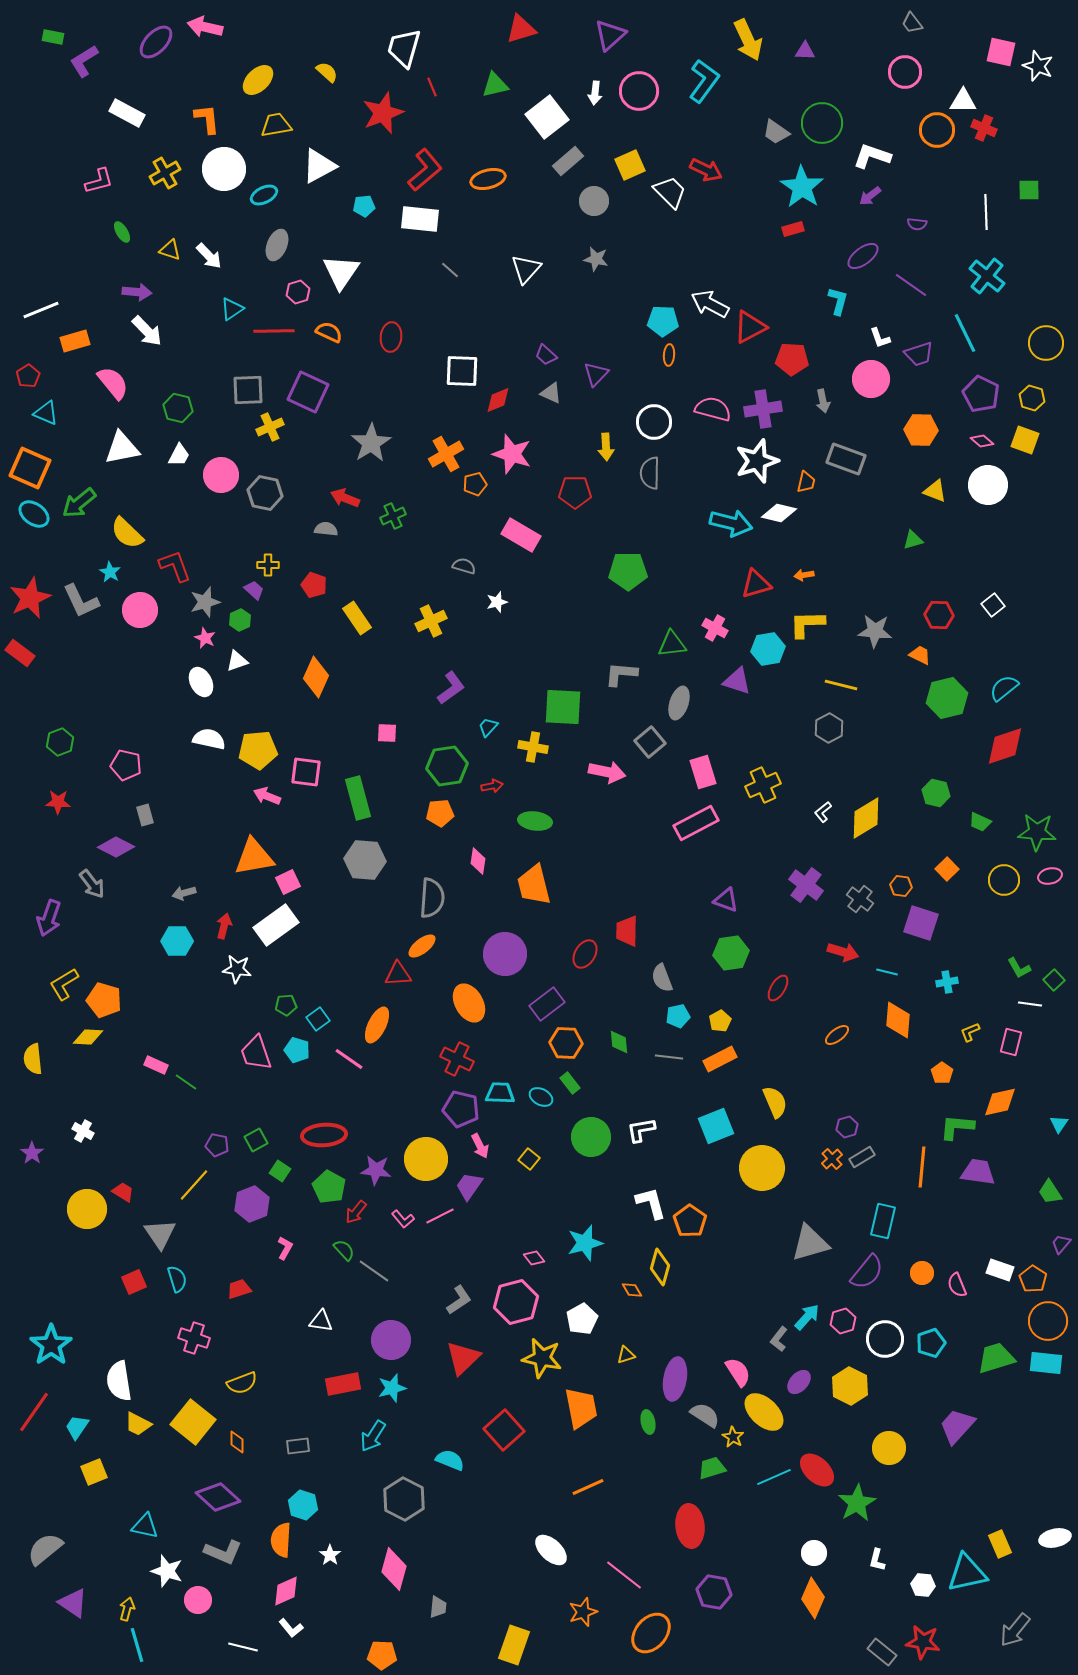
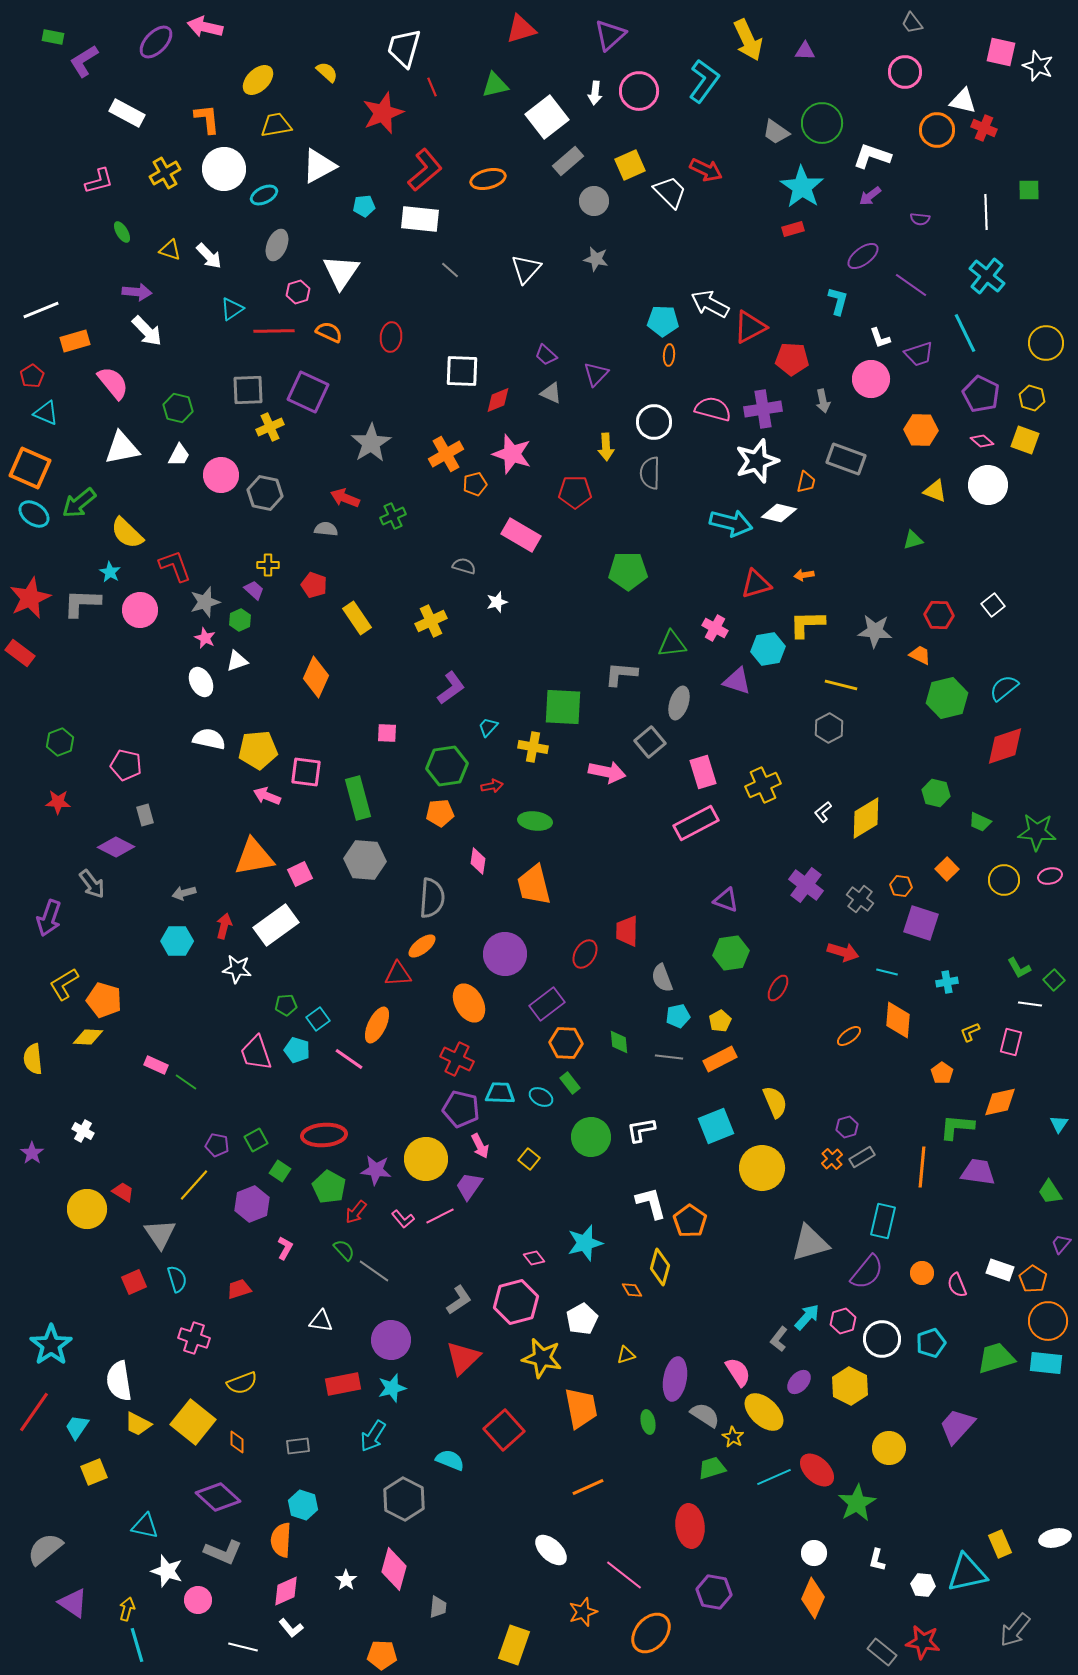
white triangle at (963, 101): rotated 12 degrees clockwise
purple semicircle at (917, 224): moved 3 px right, 5 px up
red pentagon at (28, 376): moved 4 px right
gray L-shape at (81, 601): moved 1 px right, 2 px down; rotated 117 degrees clockwise
pink square at (288, 882): moved 12 px right, 8 px up
orange ellipse at (837, 1035): moved 12 px right, 1 px down
white circle at (885, 1339): moved 3 px left
white star at (330, 1555): moved 16 px right, 25 px down
